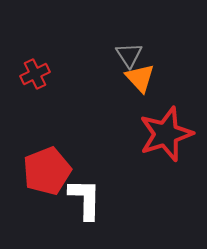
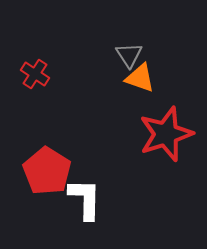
red cross: rotated 32 degrees counterclockwise
orange triangle: rotated 28 degrees counterclockwise
red pentagon: rotated 18 degrees counterclockwise
